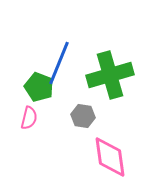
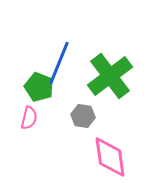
green cross: moved 1 px down; rotated 21 degrees counterclockwise
